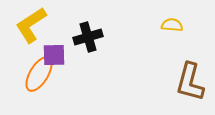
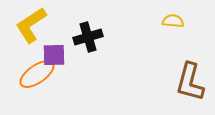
yellow semicircle: moved 1 px right, 4 px up
orange ellipse: moved 2 px left; rotated 24 degrees clockwise
